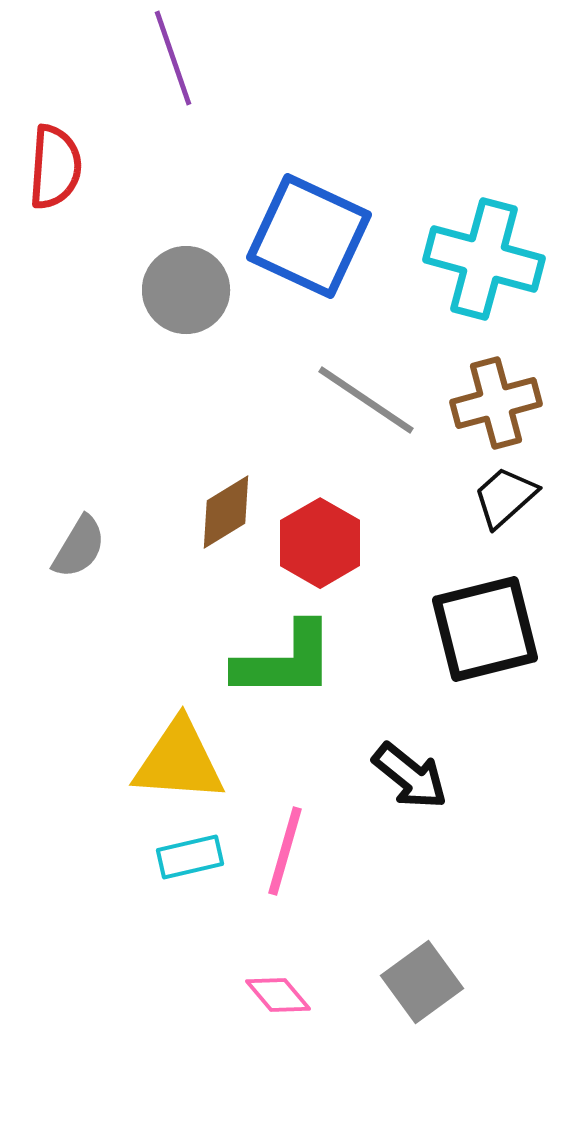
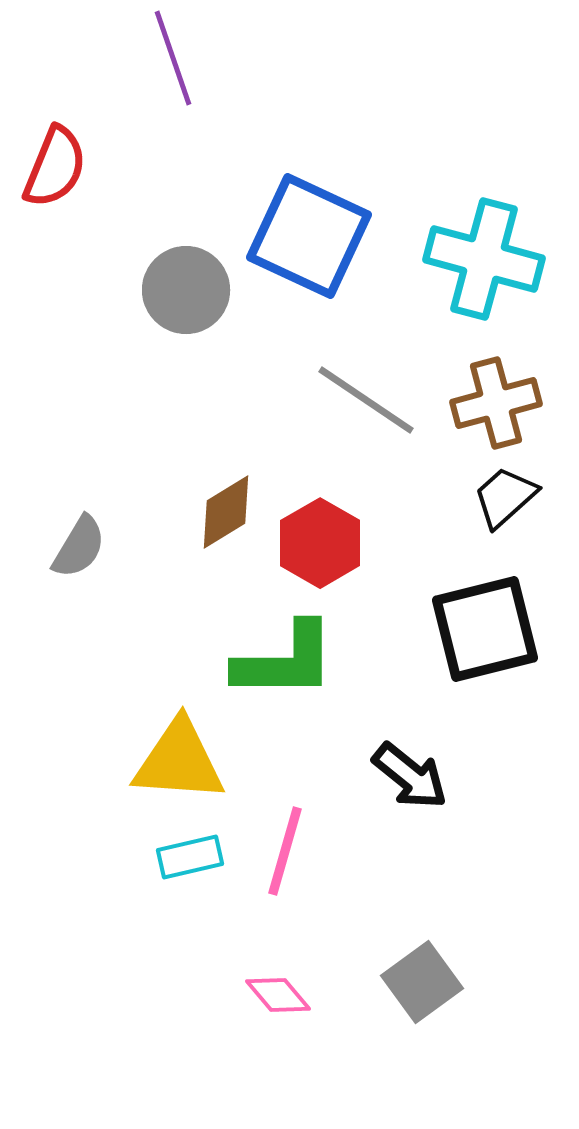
red semicircle: rotated 18 degrees clockwise
